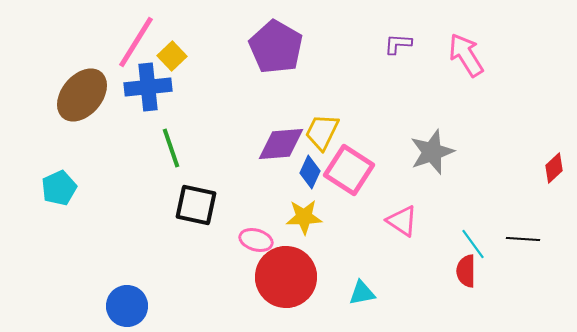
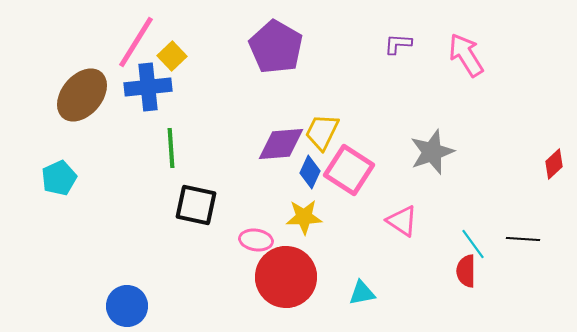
green line: rotated 15 degrees clockwise
red diamond: moved 4 px up
cyan pentagon: moved 10 px up
pink ellipse: rotated 8 degrees counterclockwise
